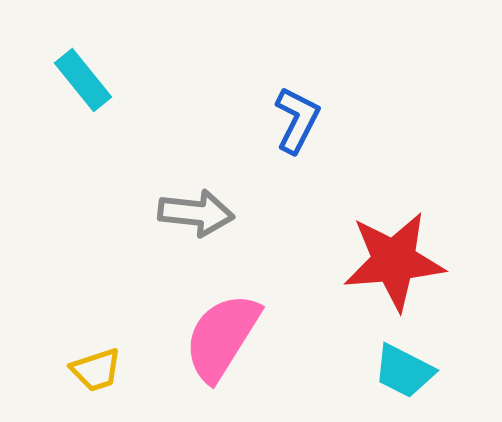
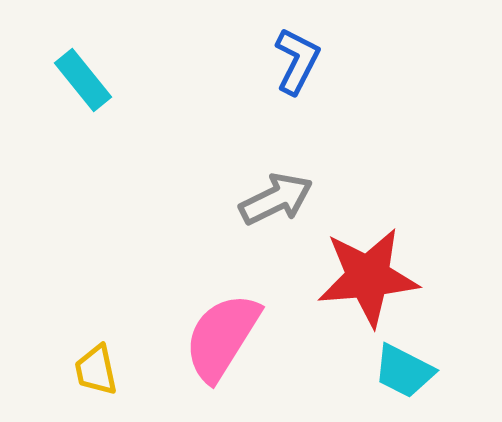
blue L-shape: moved 59 px up
gray arrow: moved 80 px right, 14 px up; rotated 32 degrees counterclockwise
red star: moved 26 px left, 16 px down
yellow trapezoid: rotated 96 degrees clockwise
